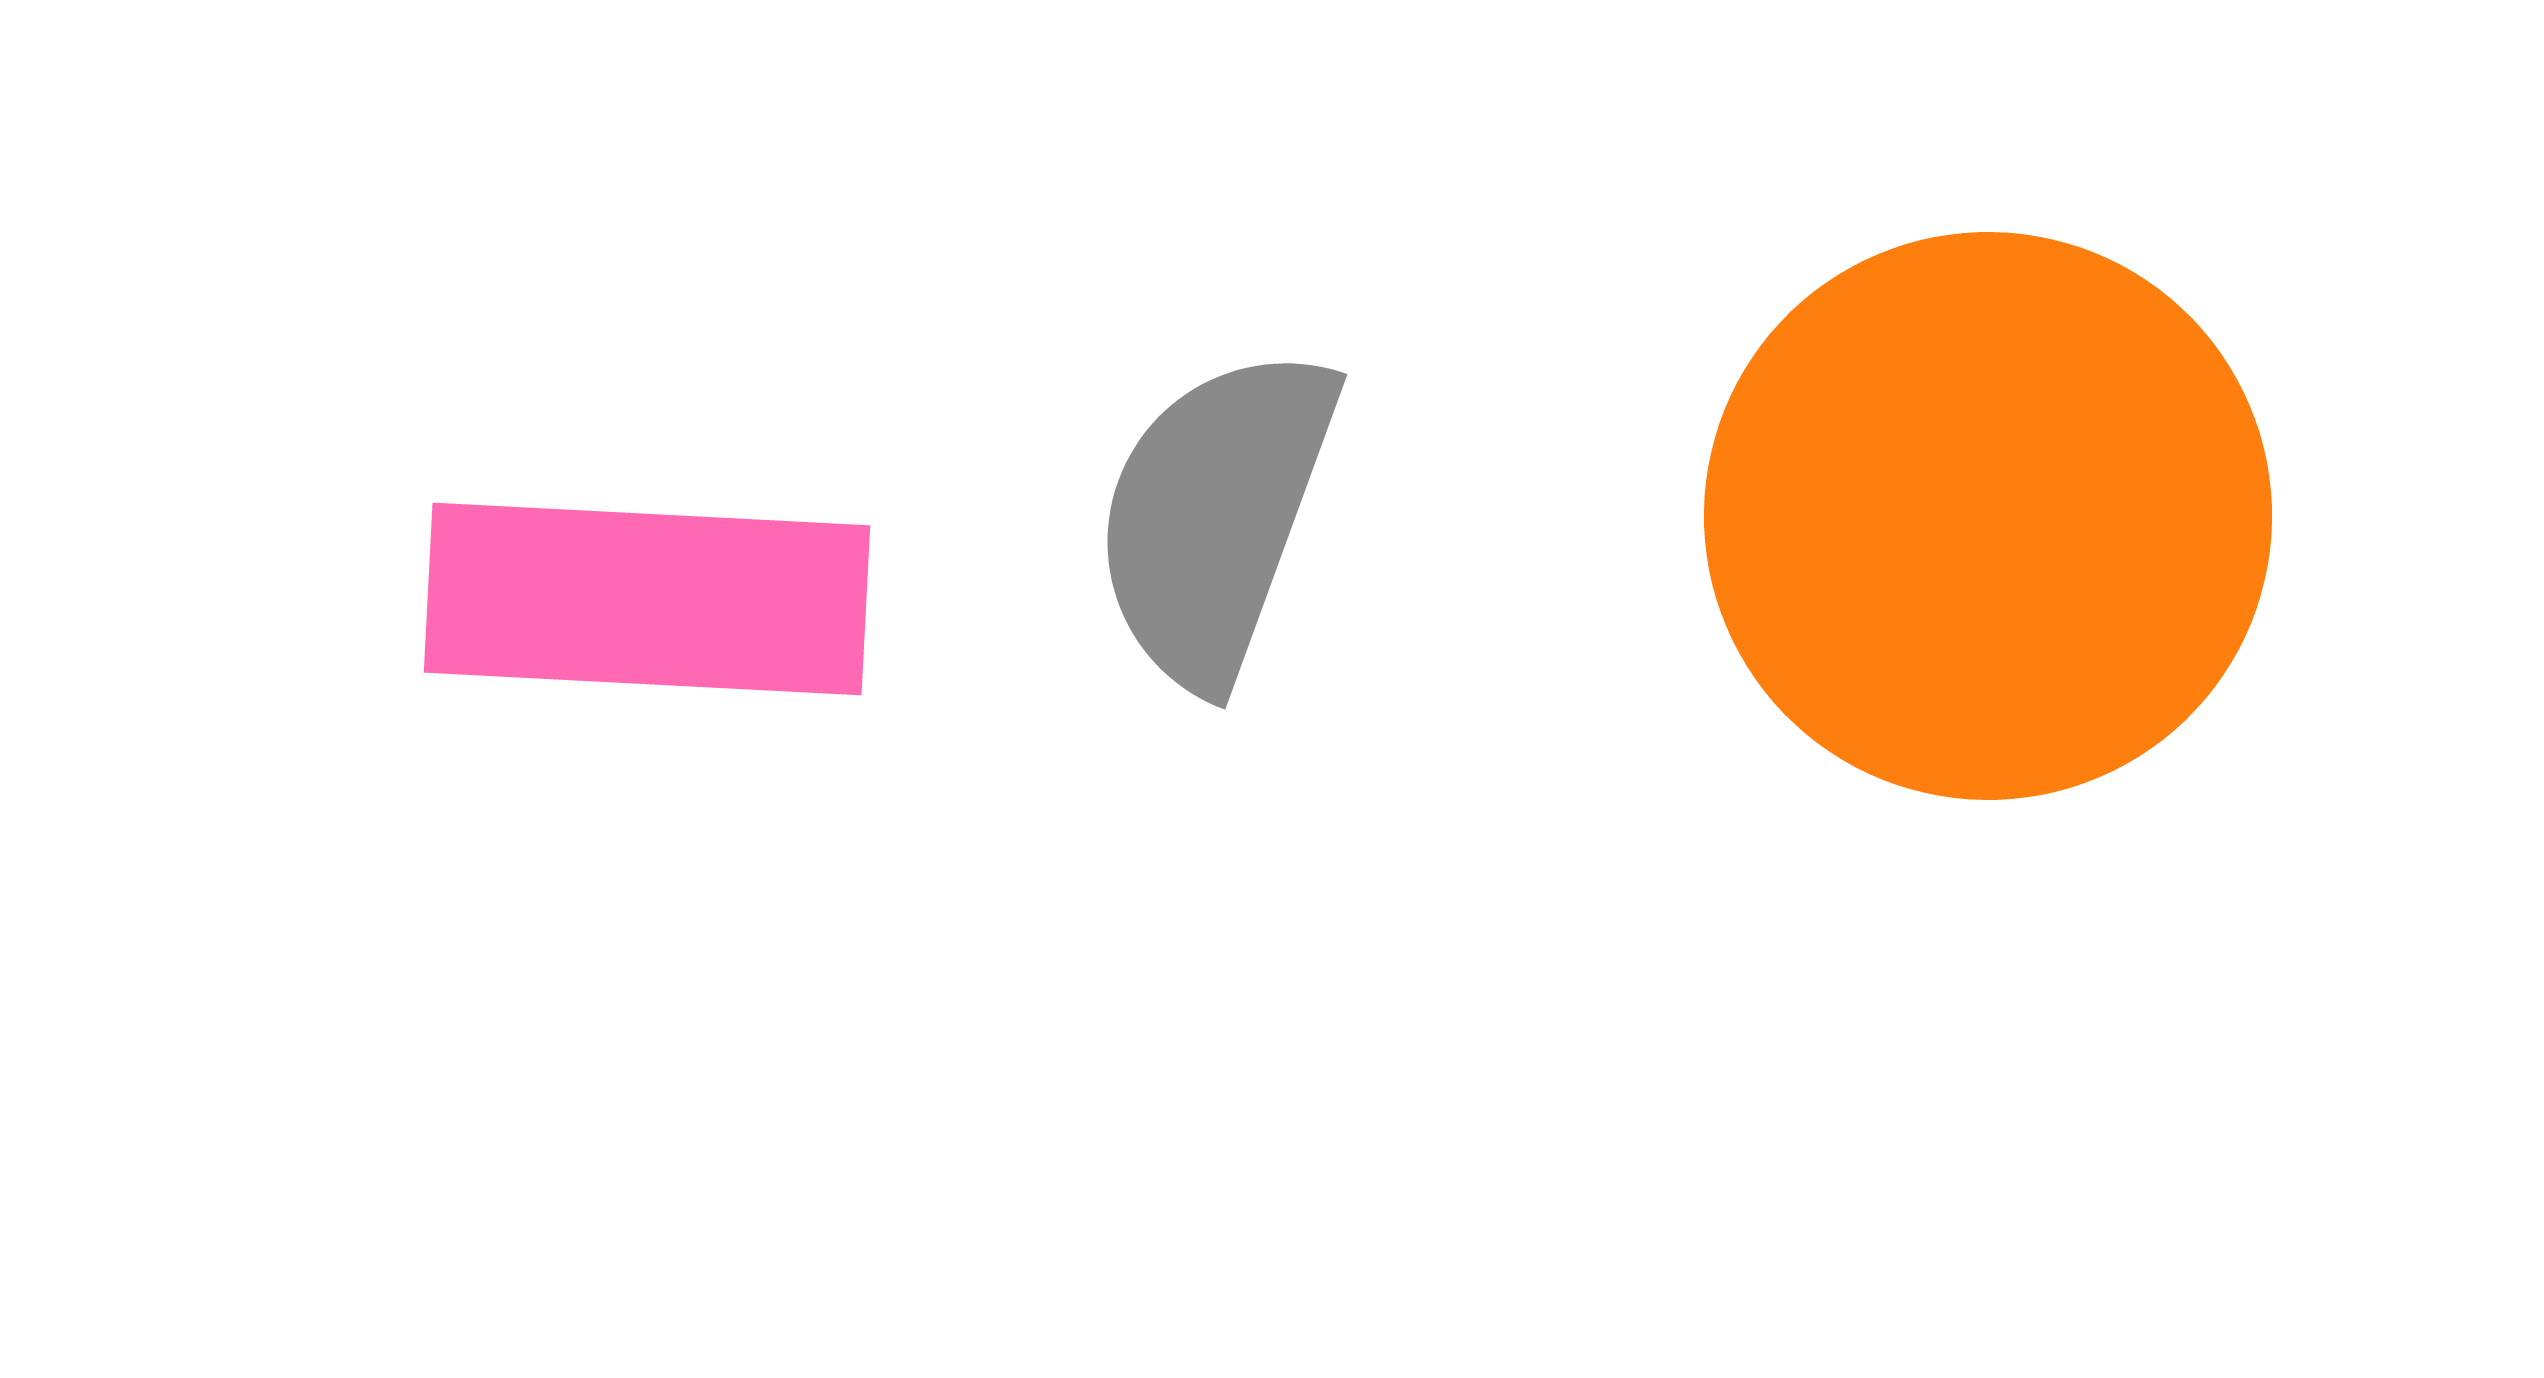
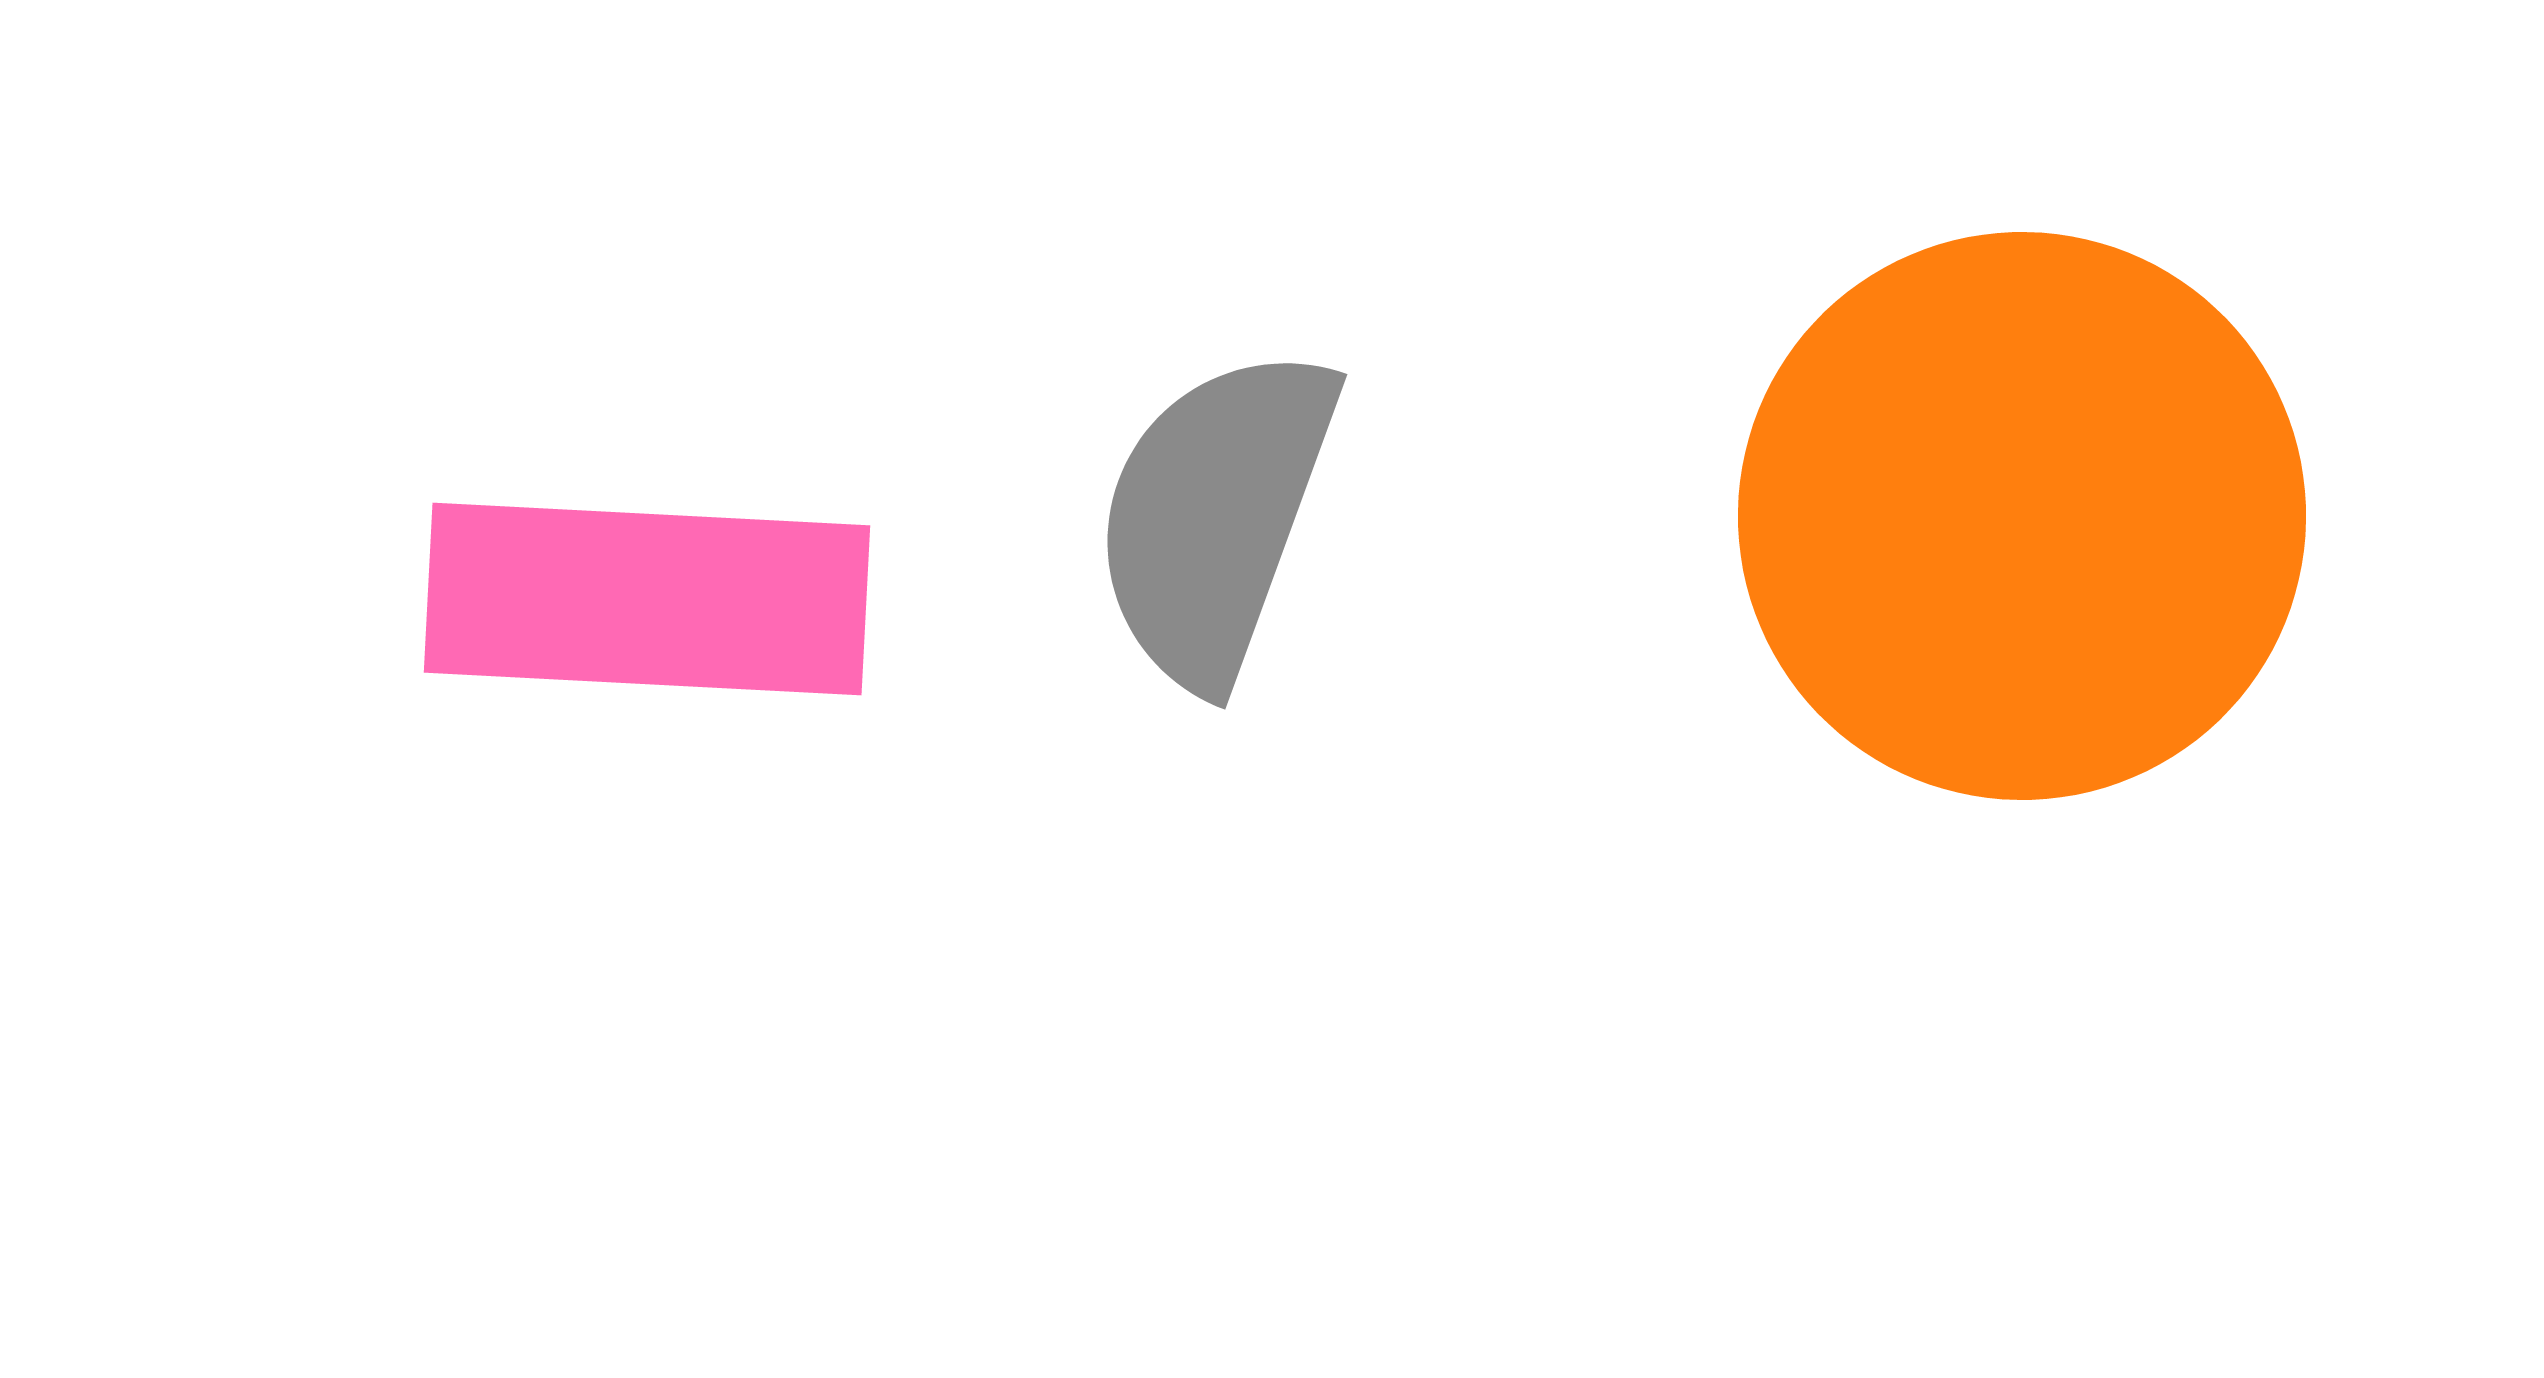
orange circle: moved 34 px right
